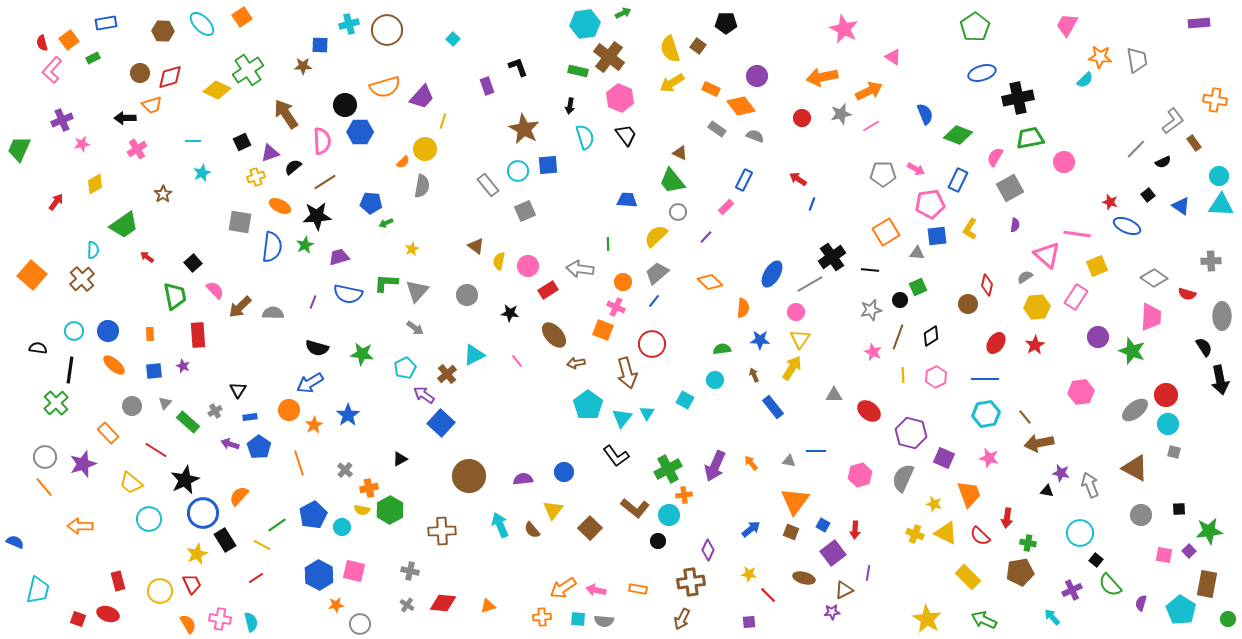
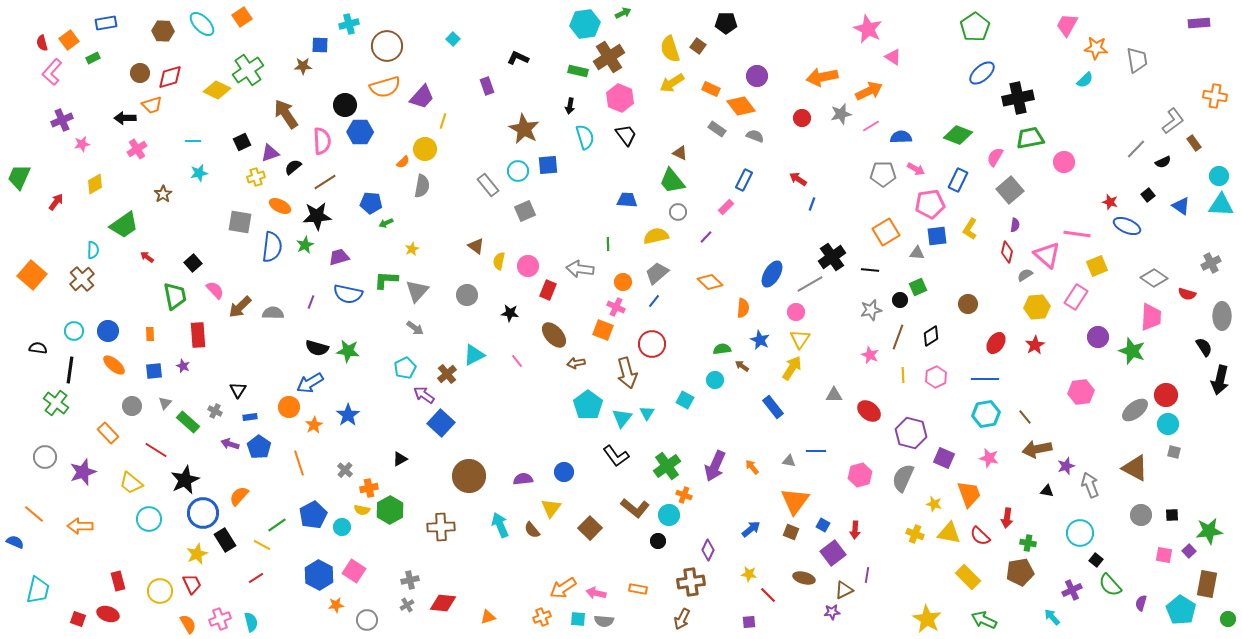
pink star at (844, 29): moved 24 px right
brown circle at (387, 30): moved 16 px down
brown cross at (609, 57): rotated 20 degrees clockwise
orange star at (1100, 57): moved 4 px left, 9 px up
black L-shape at (518, 67): moved 9 px up; rotated 45 degrees counterclockwise
pink L-shape at (52, 70): moved 2 px down
blue ellipse at (982, 73): rotated 24 degrees counterclockwise
orange cross at (1215, 100): moved 4 px up
blue semicircle at (925, 114): moved 24 px left, 23 px down; rotated 70 degrees counterclockwise
green trapezoid at (19, 149): moved 28 px down
cyan star at (202, 173): moved 3 px left; rotated 12 degrees clockwise
gray square at (1010, 188): moved 2 px down; rotated 12 degrees counterclockwise
yellow semicircle at (656, 236): rotated 30 degrees clockwise
gray cross at (1211, 261): moved 2 px down; rotated 24 degrees counterclockwise
gray semicircle at (1025, 277): moved 2 px up
green L-shape at (386, 283): moved 3 px up
red diamond at (987, 285): moved 20 px right, 33 px up
red rectangle at (548, 290): rotated 36 degrees counterclockwise
purple line at (313, 302): moved 2 px left
blue star at (760, 340): rotated 24 degrees clockwise
pink star at (873, 352): moved 3 px left, 3 px down
green star at (362, 354): moved 14 px left, 3 px up
brown arrow at (754, 375): moved 12 px left, 9 px up; rotated 32 degrees counterclockwise
black arrow at (1220, 380): rotated 24 degrees clockwise
green cross at (56, 403): rotated 10 degrees counterclockwise
orange circle at (289, 410): moved 3 px up
gray cross at (215, 411): rotated 32 degrees counterclockwise
brown arrow at (1039, 443): moved 2 px left, 6 px down
orange arrow at (751, 463): moved 1 px right, 4 px down
purple star at (83, 464): moved 8 px down
green cross at (668, 469): moved 1 px left, 3 px up; rotated 8 degrees counterclockwise
purple star at (1061, 473): moved 5 px right, 7 px up; rotated 30 degrees counterclockwise
orange line at (44, 487): moved 10 px left, 27 px down; rotated 10 degrees counterclockwise
orange cross at (684, 495): rotated 28 degrees clockwise
black square at (1179, 509): moved 7 px left, 6 px down
yellow triangle at (553, 510): moved 2 px left, 2 px up
brown cross at (442, 531): moved 1 px left, 4 px up
yellow triangle at (946, 533): moved 3 px right; rotated 15 degrees counterclockwise
pink square at (354, 571): rotated 20 degrees clockwise
gray cross at (410, 571): moved 9 px down; rotated 24 degrees counterclockwise
purple line at (868, 573): moved 1 px left, 2 px down
pink arrow at (596, 590): moved 3 px down
gray cross at (407, 605): rotated 24 degrees clockwise
orange triangle at (488, 606): moved 11 px down
orange cross at (542, 617): rotated 18 degrees counterclockwise
pink cross at (220, 619): rotated 30 degrees counterclockwise
gray circle at (360, 624): moved 7 px right, 4 px up
